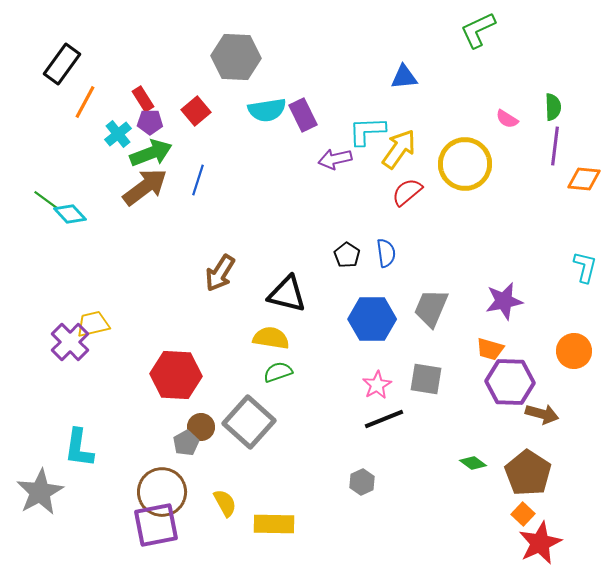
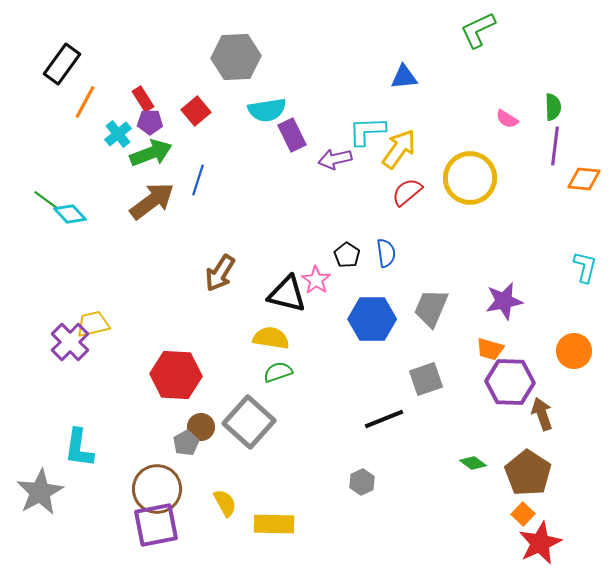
gray hexagon at (236, 57): rotated 6 degrees counterclockwise
purple rectangle at (303, 115): moved 11 px left, 20 px down
yellow circle at (465, 164): moved 5 px right, 14 px down
brown arrow at (145, 187): moved 7 px right, 14 px down
gray square at (426, 379): rotated 28 degrees counterclockwise
pink star at (377, 385): moved 61 px left, 105 px up; rotated 8 degrees counterclockwise
brown arrow at (542, 414): rotated 124 degrees counterclockwise
brown circle at (162, 492): moved 5 px left, 3 px up
